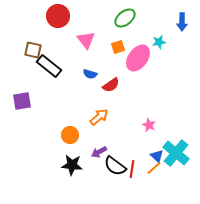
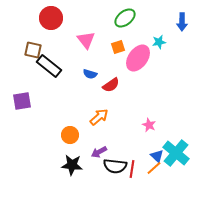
red circle: moved 7 px left, 2 px down
black semicircle: rotated 30 degrees counterclockwise
